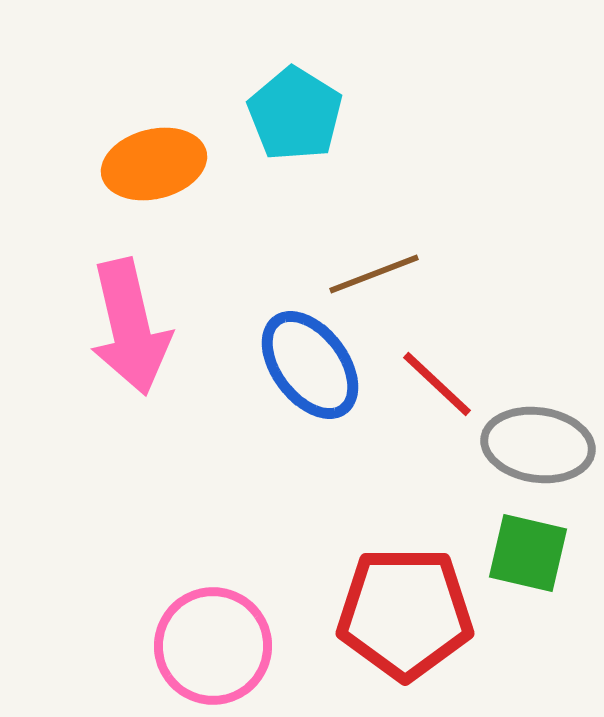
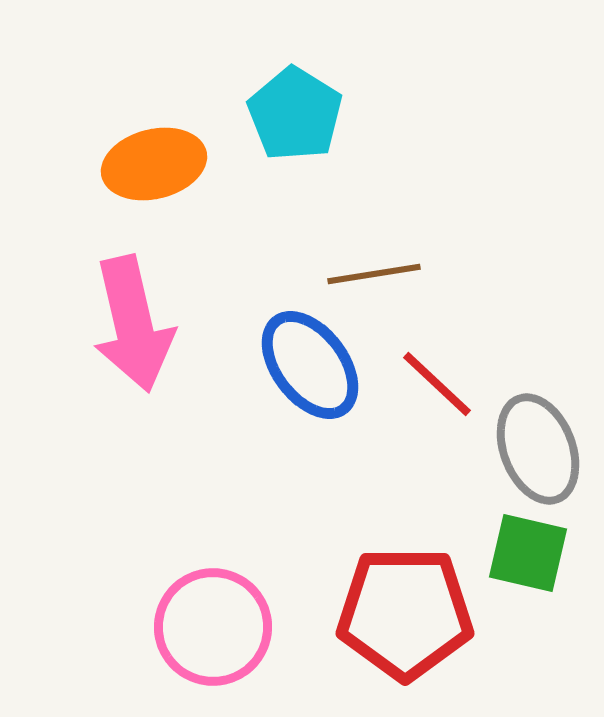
brown line: rotated 12 degrees clockwise
pink arrow: moved 3 px right, 3 px up
gray ellipse: moved 4 px down; rotated 61 degrees clockwise
pink circle: moved 19 px up
